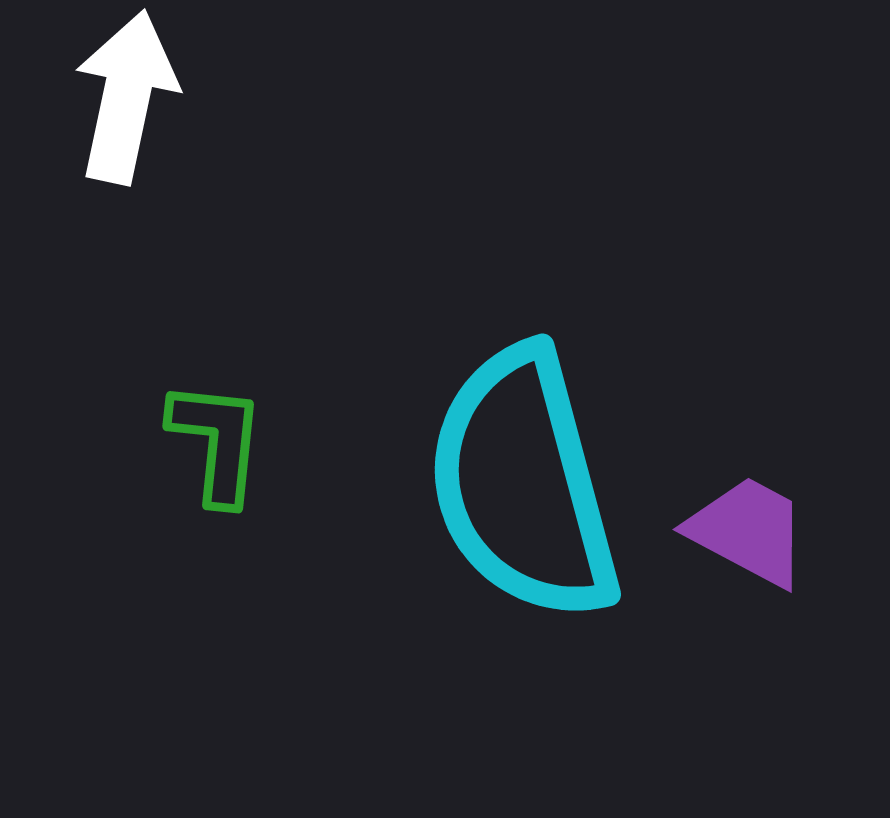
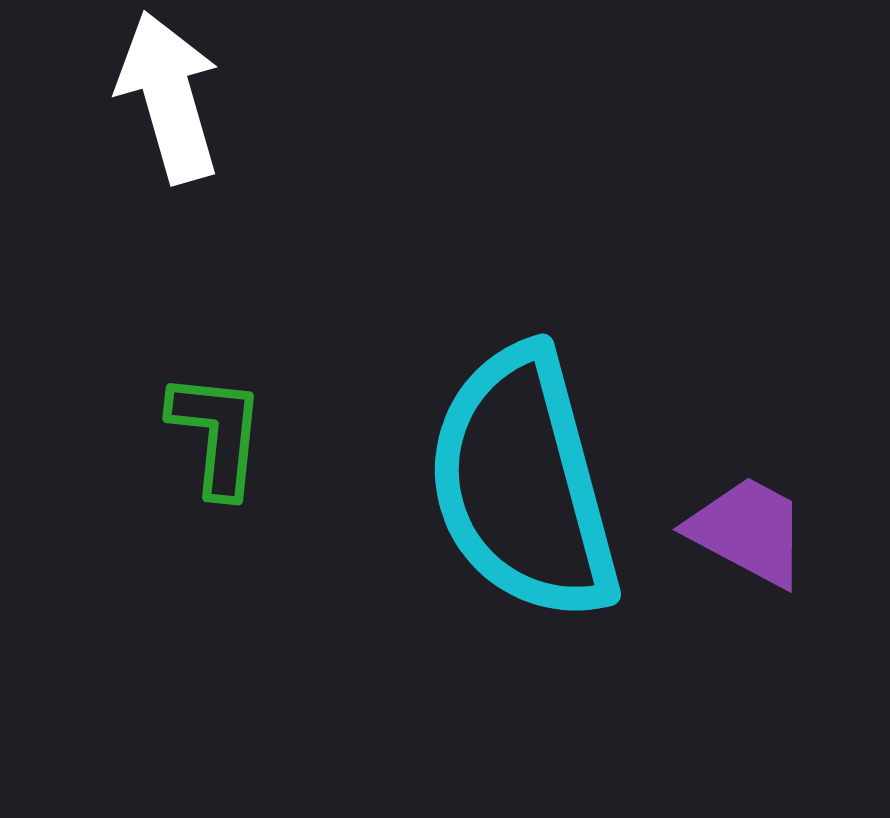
white arrow: moved 43 px right; rotated 28 degrees counterclockwise
green L-shape: moved 8 px up
